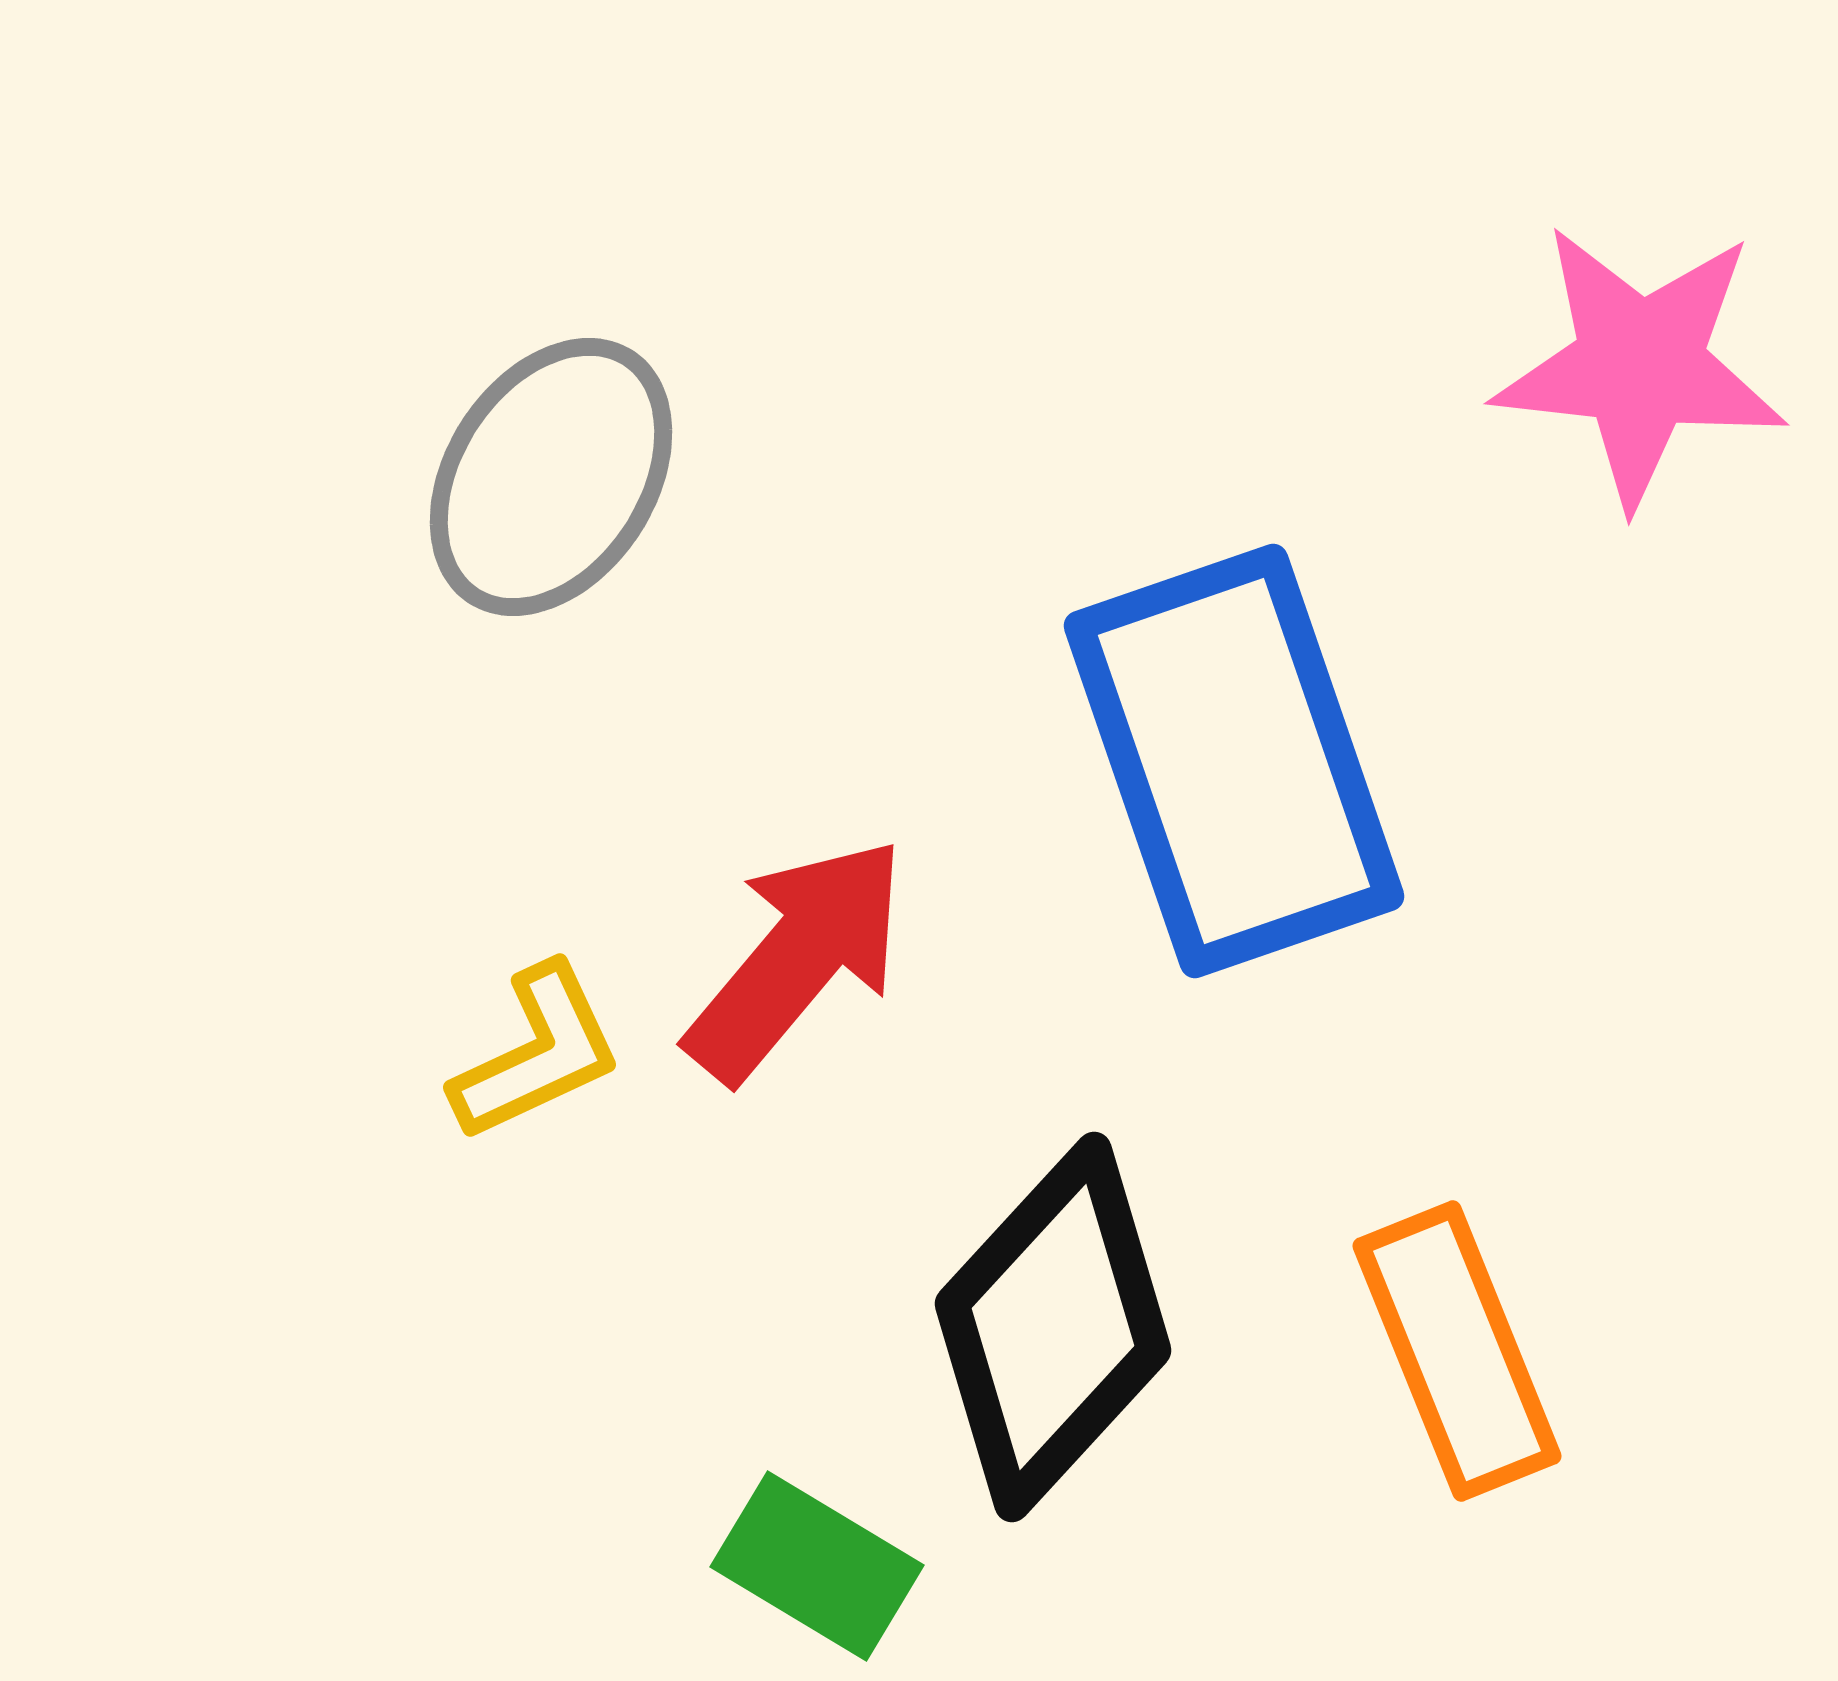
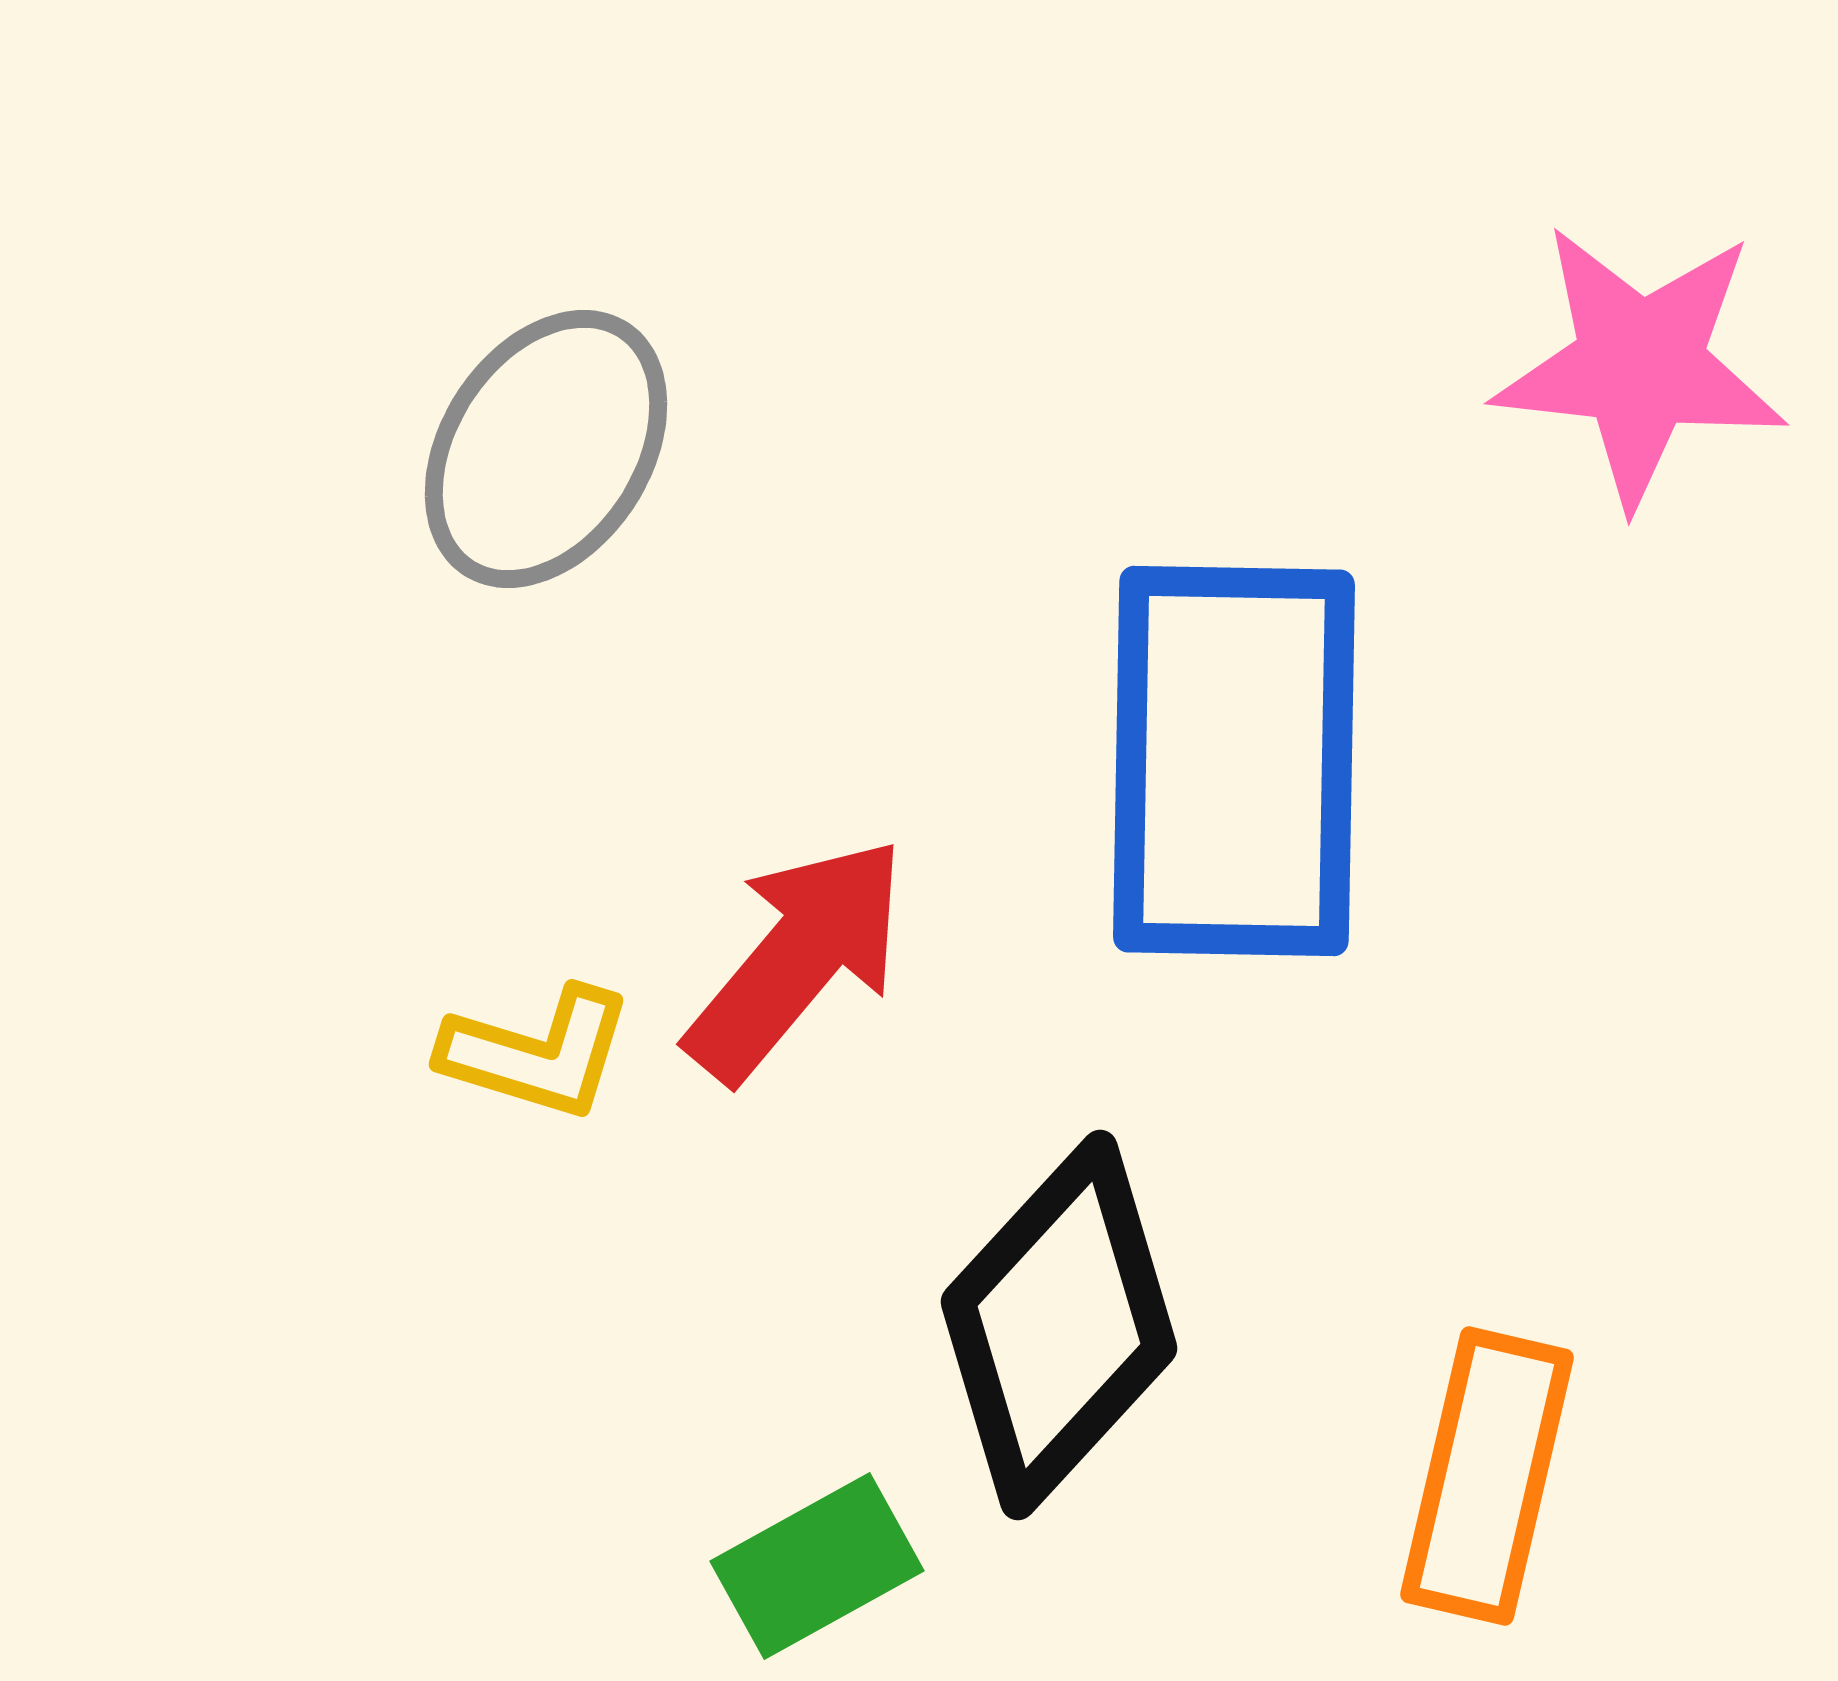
gray ellipse: moved 5 px left, 28 px up
blue rectangle: rotated 20 degrees clockwise
yellow L-shape: rotated 42 degrees clockwise
black diamond: moved 6 px right, 2 px up
orange rectangle: moved 30 px right, 125 px down; rotated 35 degrees clockwise
green rectangle: rotated 60 degrees counterclockwise
